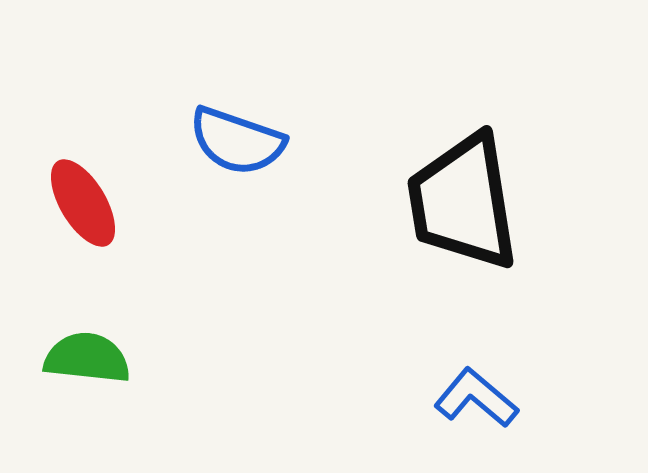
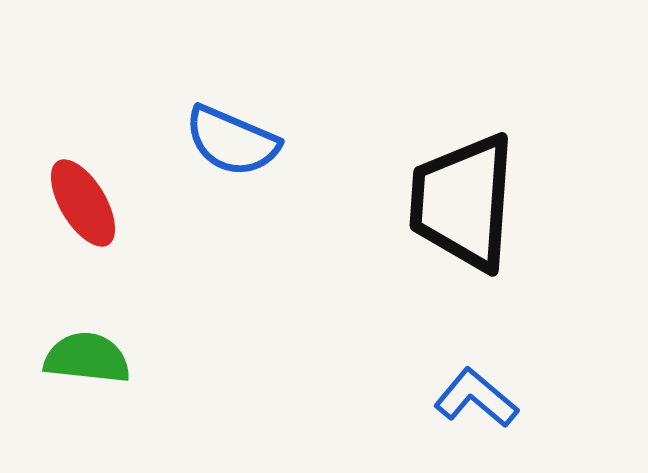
blue semicircle: moved 5 px left; rotated 4 degrees clockwise
black trapezoid: rotated 13 degrees clockwise
